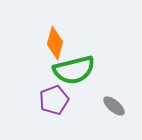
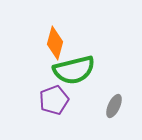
gray ellipse: rotated 75 degrees clockwise
